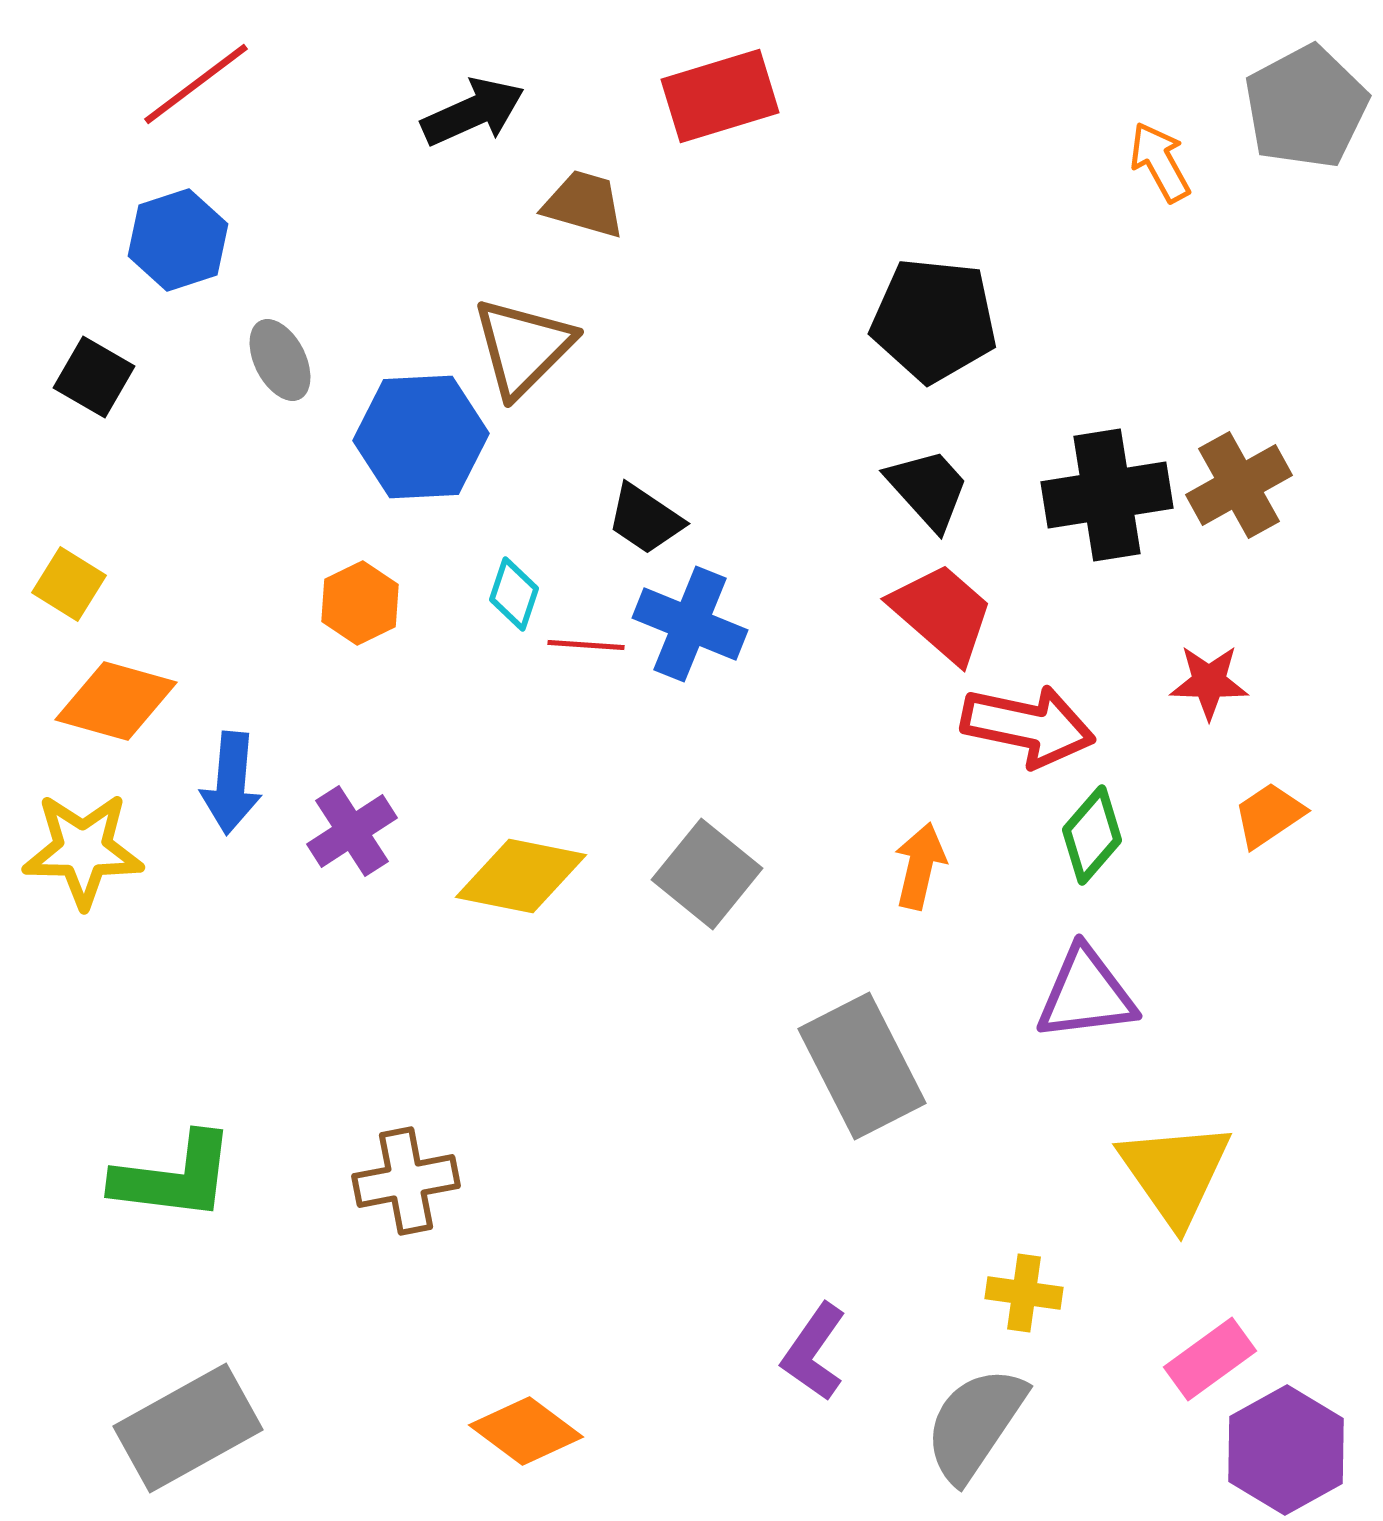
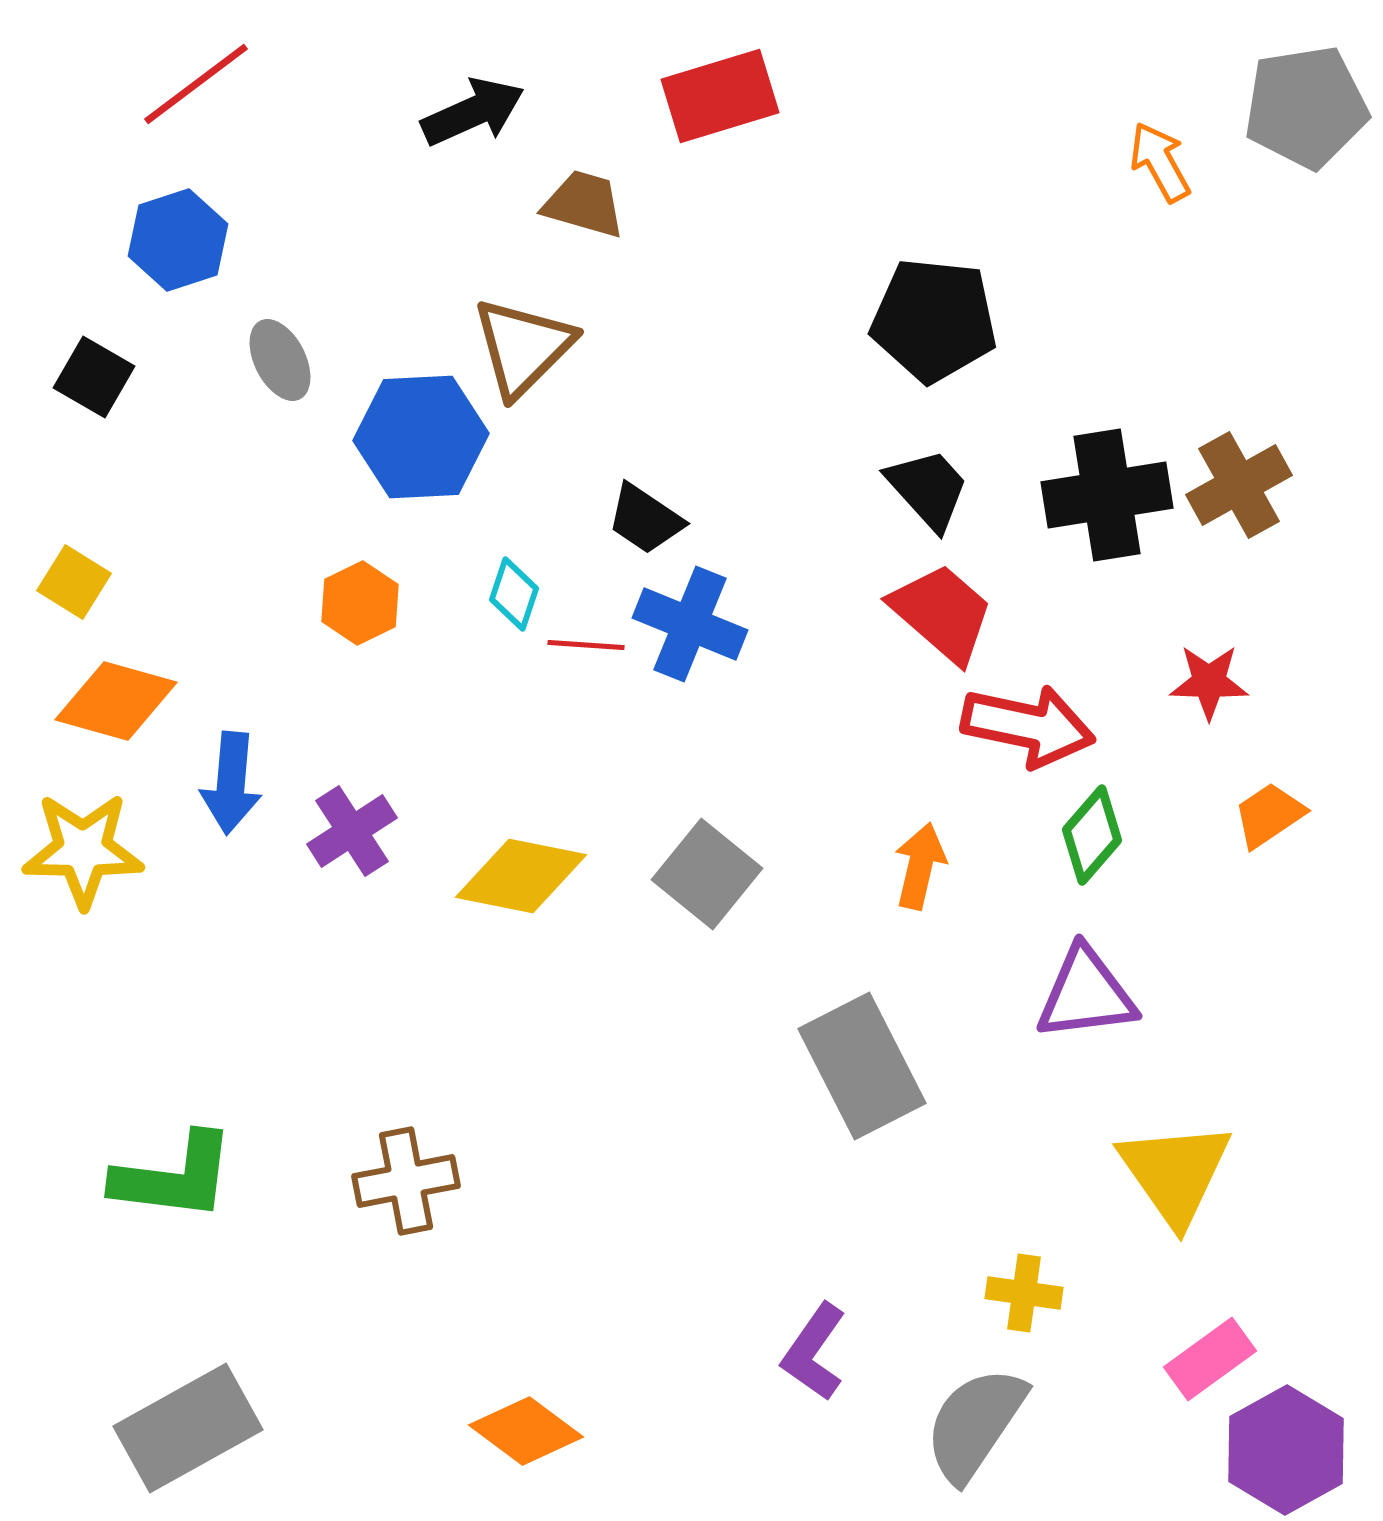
gray pentagon at (1306, 107): rotated 19 degrees clockwise
yellow square at (69, 584): moved 5 px right, 2 px up
